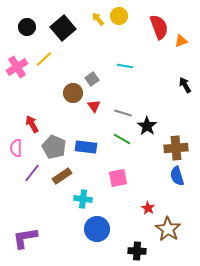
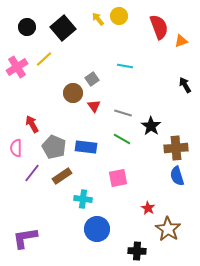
black star: moved 4 px right
